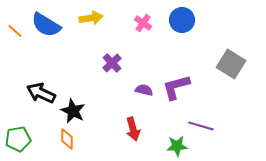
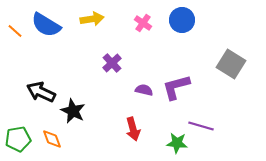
yellow arrow: moved 1 px right, 1 px down
black arrow: moved 1 px up
orange diamond: moved 15 px left; rotated 20 degrees counterclockwise
green star: moved 3 px up; rotated 10 degrees clockwise
